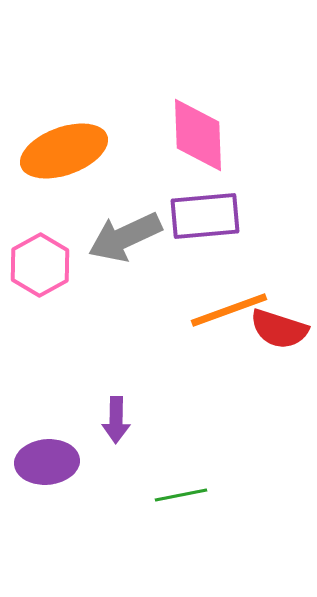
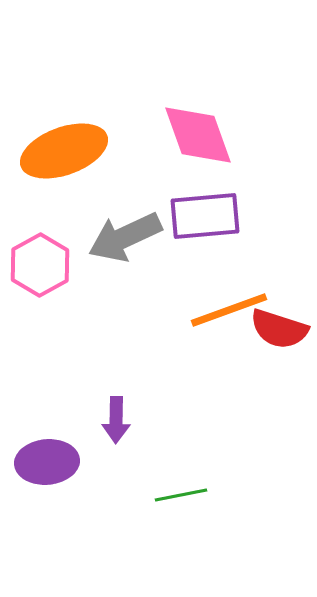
pink diamond: rotated 18 degrees counterclockwise
